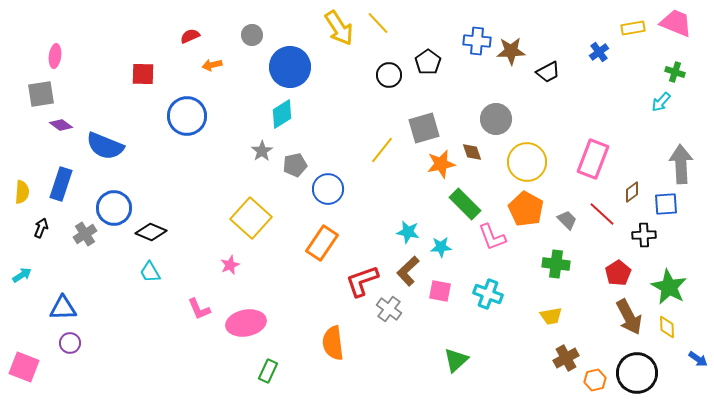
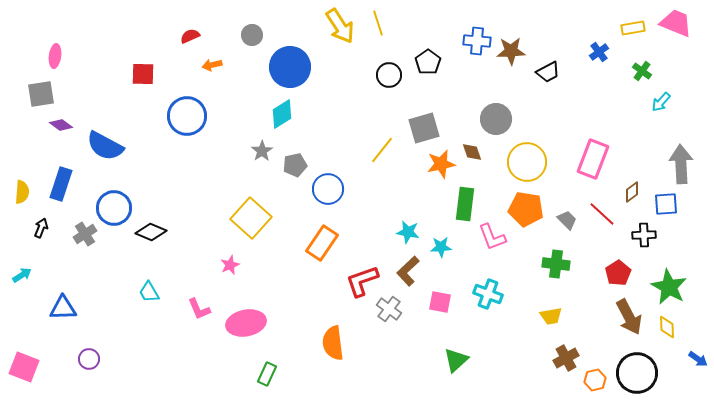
yellow line at (378, 23): rotated 25 degrees clockwise
yellow arrow at (339, 28): moved 1 px right, 2 px up
green cross at (675, 72): moved 33 px left, 1 px up; rotated 18 degrees clockwise
blue semicircle at (105, 146): rotated 6 degrees clockwise
green rectangle at (465, 204): rotated 52 degrees clockwise
orange pentagon at (526, 209): rotated 20 degrees counterclockwise
cyan trapezoid at (150, 272): moved 1 px left, 20 px down
pink square at (440, 291): moved 11 px down
purple circle at (70, 343): moved 19 px right, 16 px down
green rectangle at (268, 371): moved 1 px left, 3 px down
